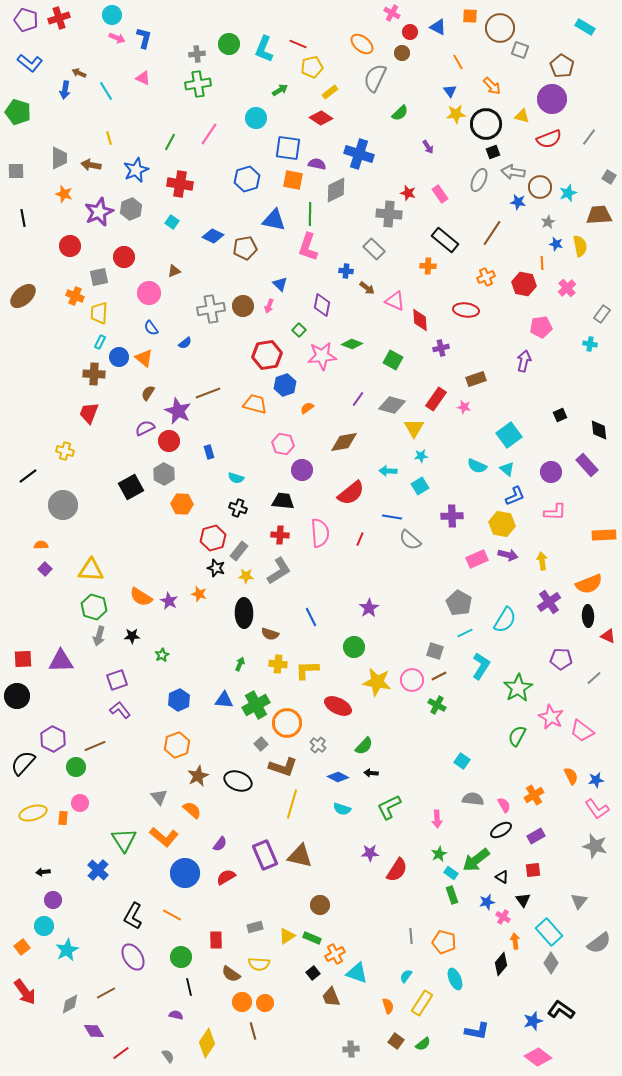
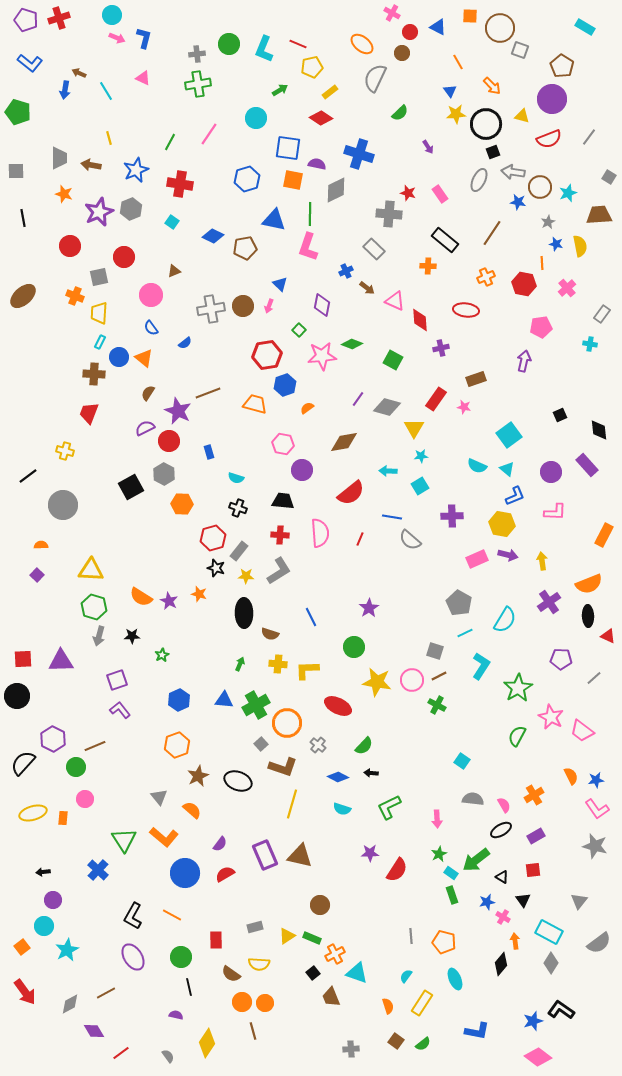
blue cross at (346, 271): rotated 32 degrees counterclockwise
pink circle at (149, 293): moved 2 px right, 2 px down
gray diamond at (392, 405): moved 5 px left, 2 px down
orange rectangle at (604, 535): rotated 60 degrees counterclockwise
purple square at (45, 569): moved 8 px left, 6 px down
pink circle at (80, 803): moved 5 px right, 4 px up
red semicircle at (226, 877): moved 1 px left, 3 px up
cyan rectangle at (549, 932): rotated 20 degrees counterclockwise
